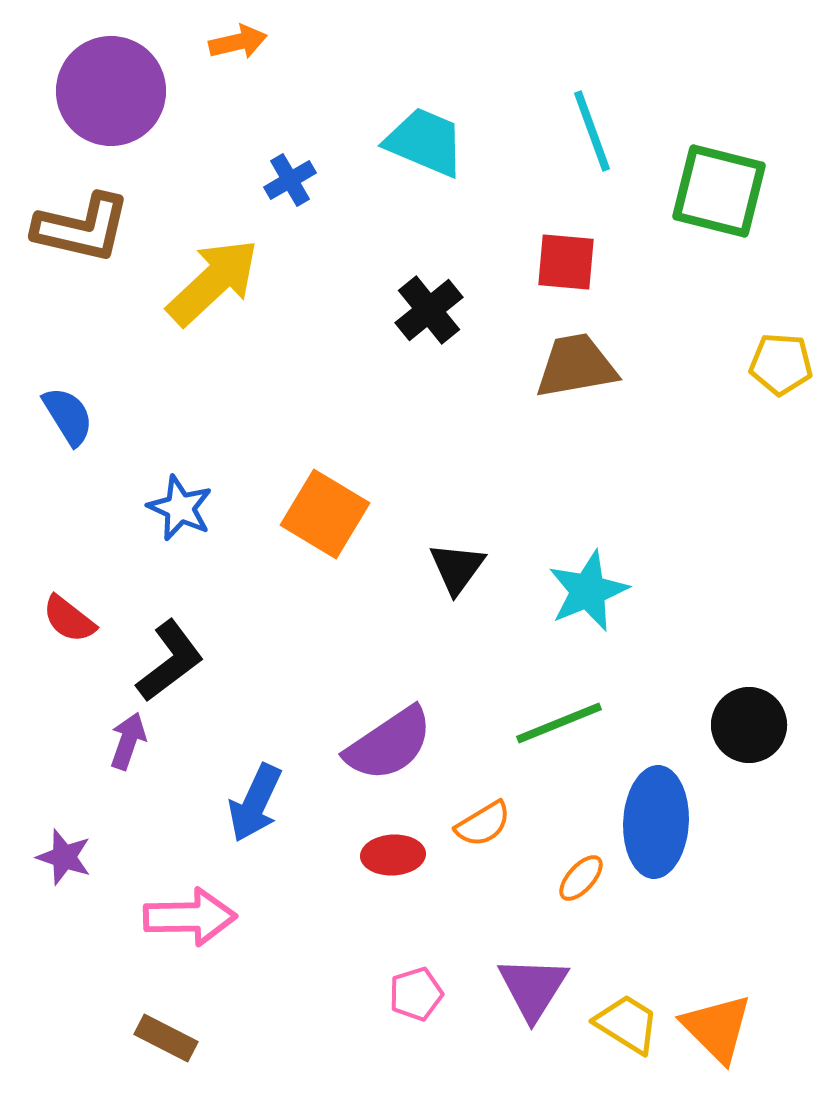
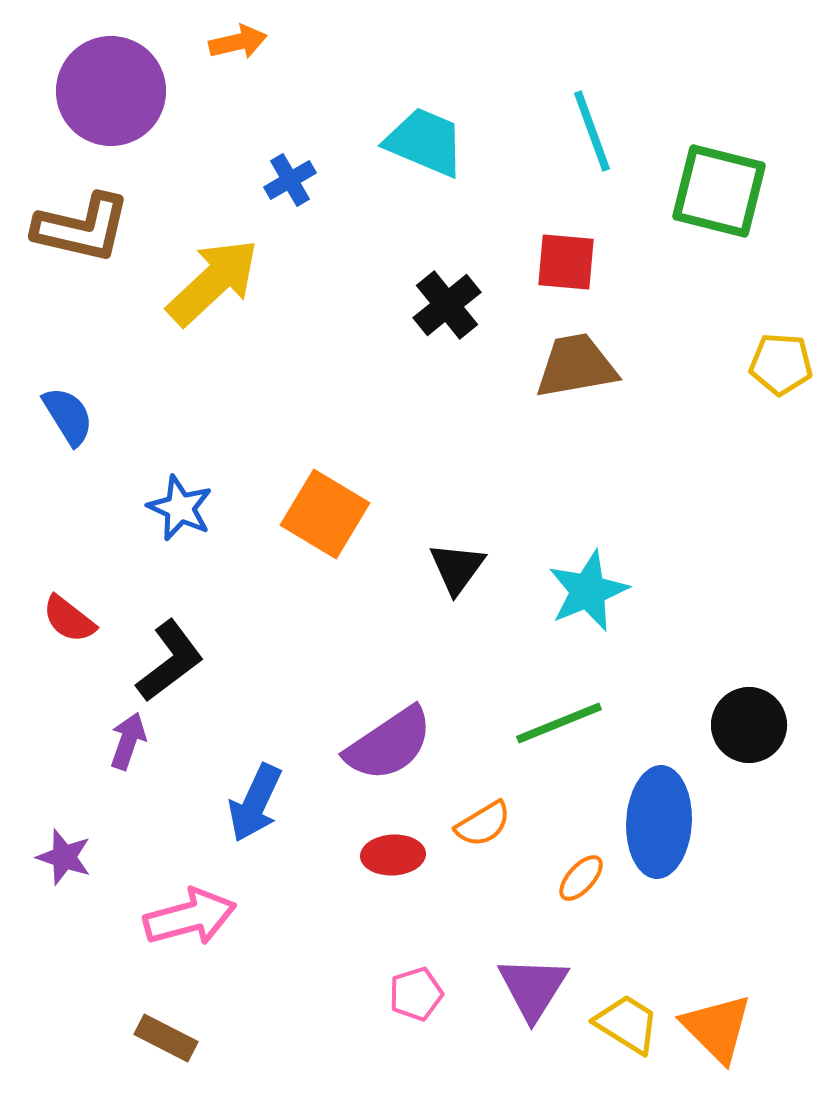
black cross: moved 18 px right, 5 px up
blue ellipse: moved 3 px right
pink arrow: rotated 14 degrees counterclockwise
